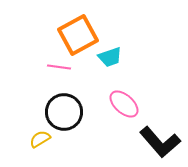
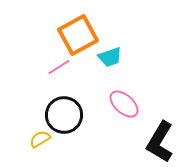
pink line: rotated 40 degrees counterclockwise
black circle: moved 3 px down
black L-shape: rotated 72 degrees clockwise
